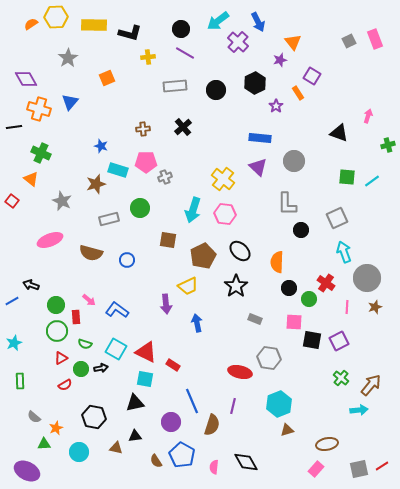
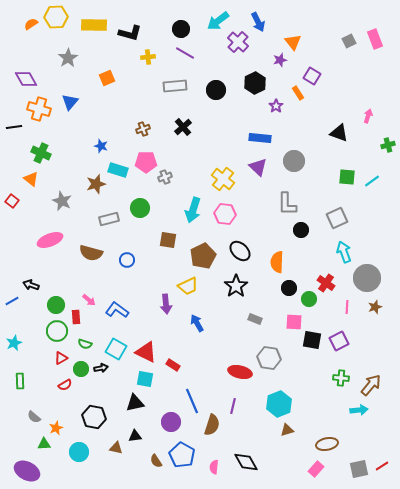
brown cross at (143, 129): rotated 16 degrees counterclockwise
blue arrow at (197, 323): rotated 18 degrees counterclockwise
green cross at (341, 378): rotated 35 degrees counterclockwise
